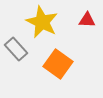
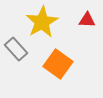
yellow star: rotated 16 degrees clockwise
